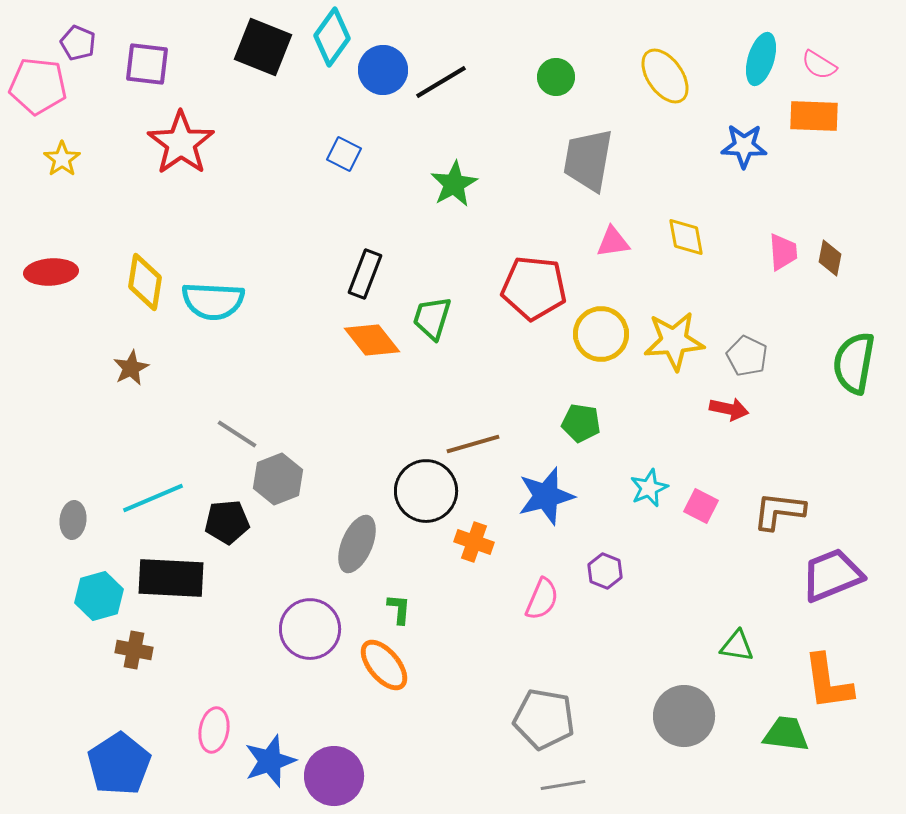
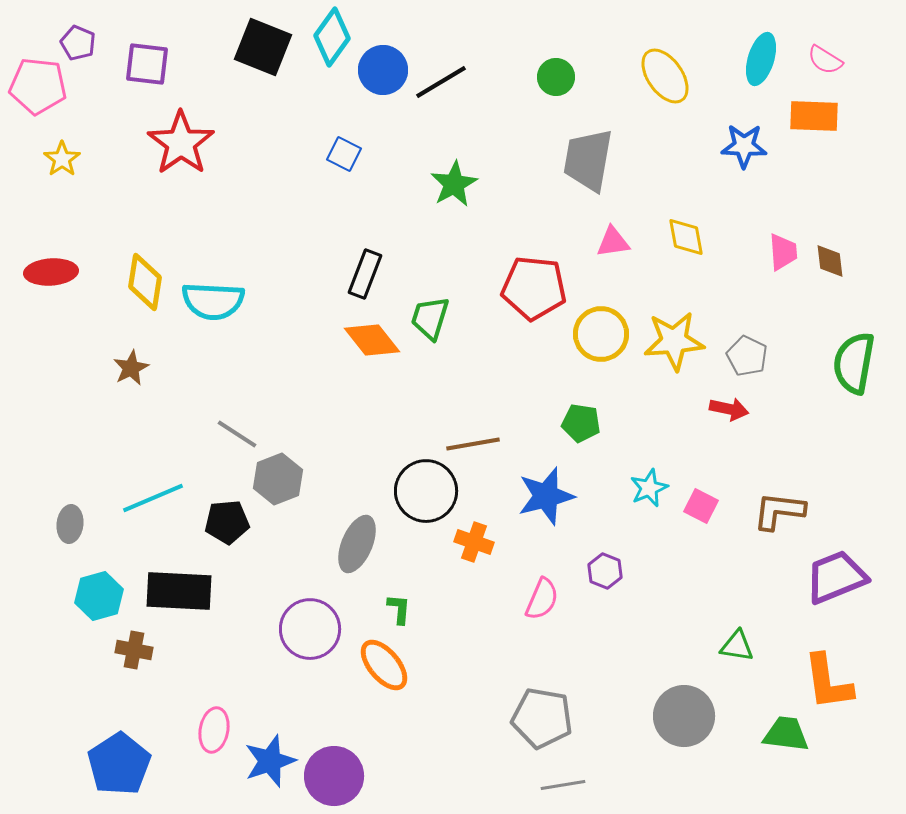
pink semicircle at (819, 65): moved 6 px right, 5 px up
brown diamond at (830, 258): moved 3 px down; rotated 18 degrees counterclockwise
green trapezoid at (432, 318): moved 2 px left
brown line at (473, 444): rotated 6 degrees clockwise
gray ellipse at (73, 520): moved 3 px left, 4 px down
purple trapezoid at (832, 575): moved 4 px right, 2 px down
black rectangle at (171, 578): moved 8 px right, 13 px down
gray pentagon at (544, 719): moved 2 px left, 1 px up
